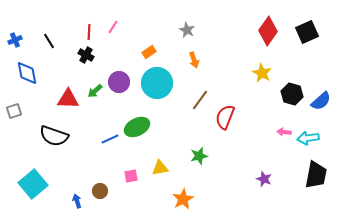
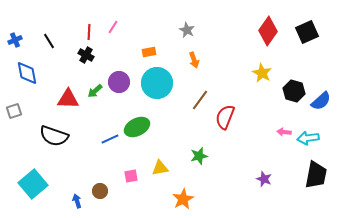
orange rectangle: rotated 24 degrees clockwise
black hexagon: moved 2 px right, 3 px up
